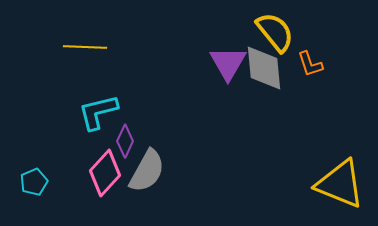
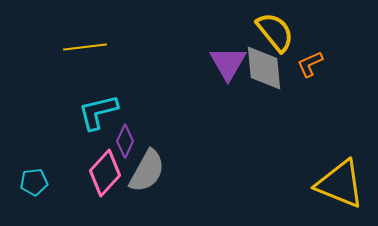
yellow line: rotated 9 degrees counterclockwise
orange L-shape: rotated 84 degrees clockwise
cyan pentagon: rotated 16 degrees clockwise
